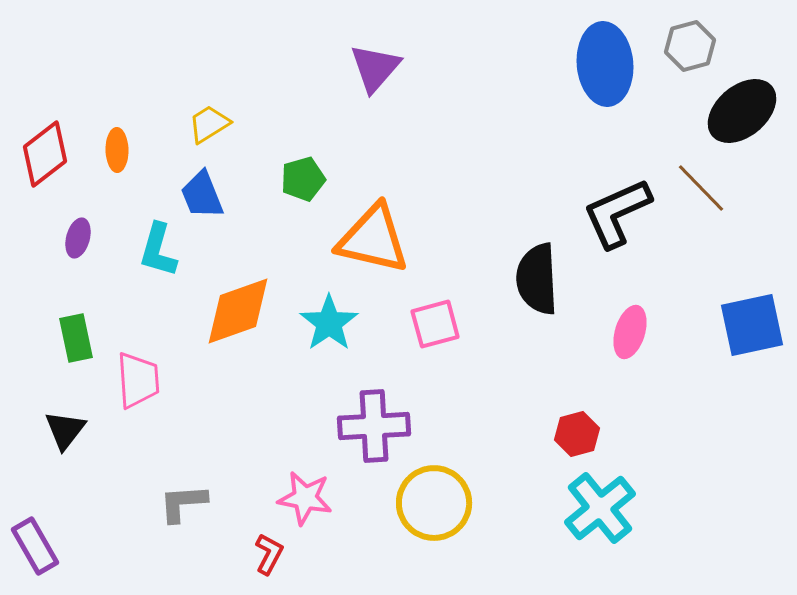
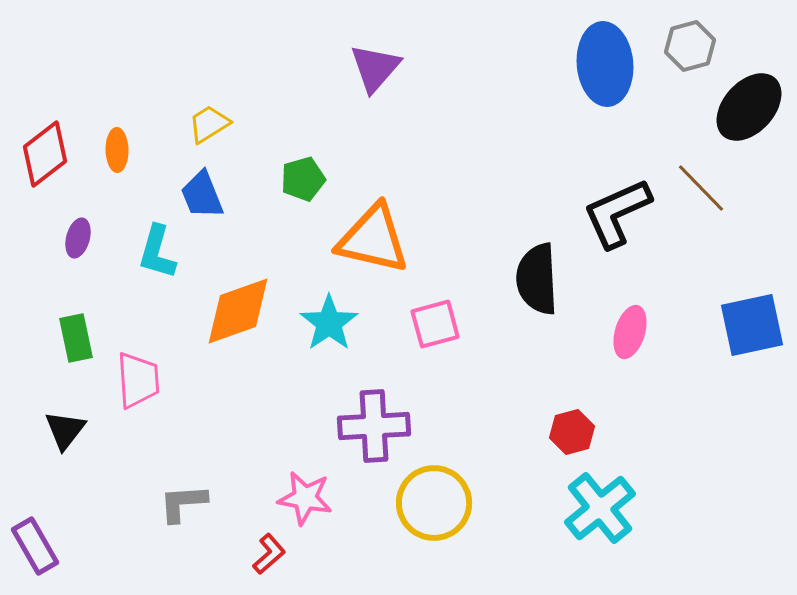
black ellipse: moved 7 px right, 4 px up; rotated 8 degrees counterclockwise
cyan L-shape: moved 1 px left, 2 px down
red hexagon: moved 5 px left, 2 px up
red L-shape: rotated 21 degrees clockwise
